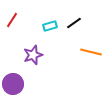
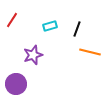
black line: moved 3 px right, 6 px down; rotated 35 degrees counterclockwise
orange line: moved 1 px left
purple circle: moved 3 px right
